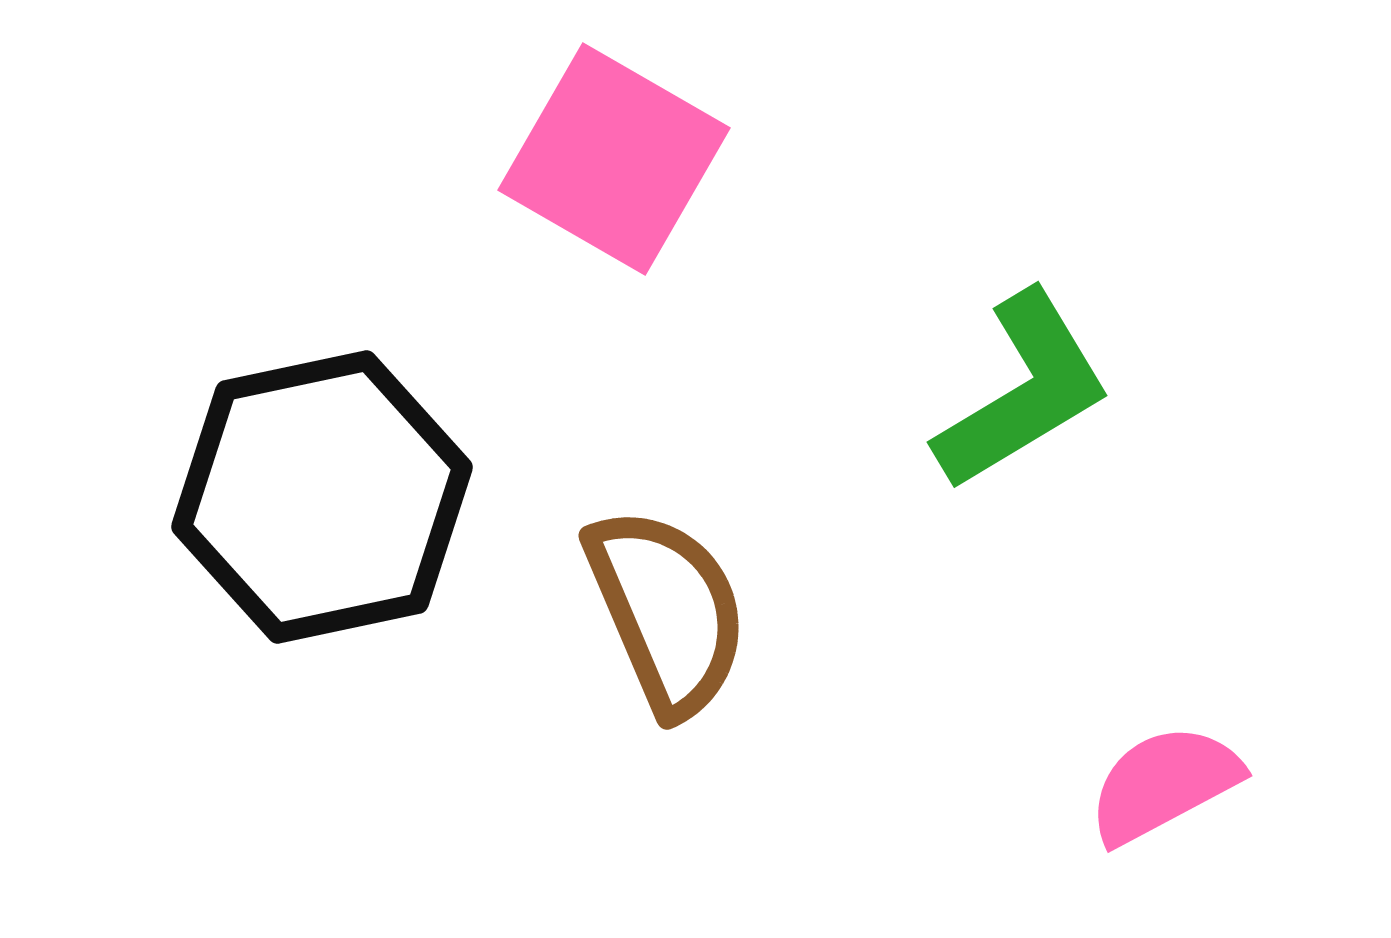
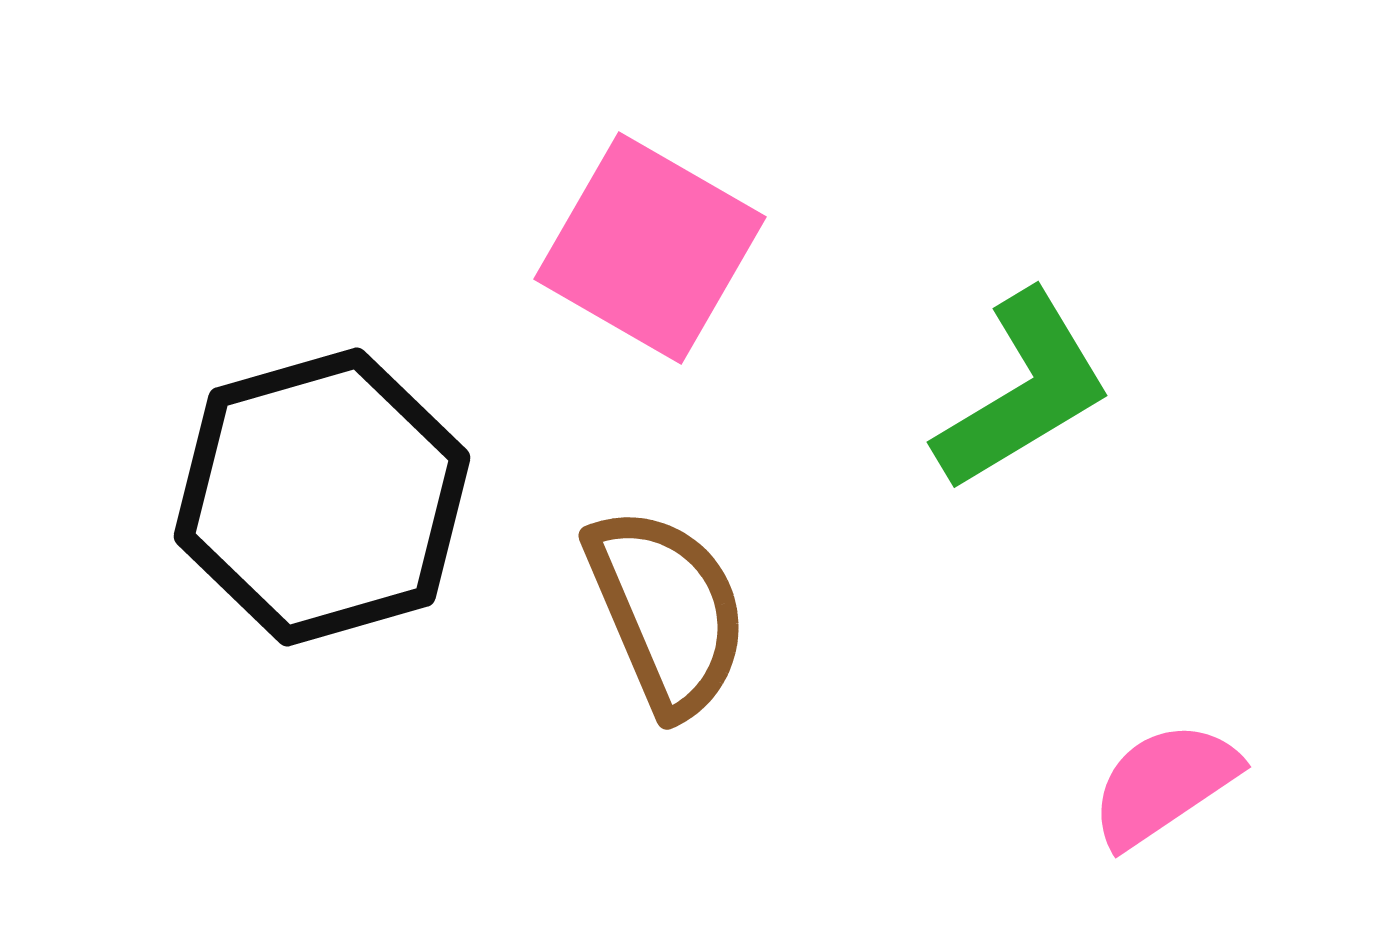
pink square: moved 36 px right, 89 px down
black hexagon: rotated 4 degrees counterclockwise
pink semicircle: rotated 6 degrees counterclockwise
